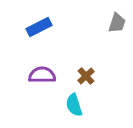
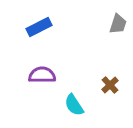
gray trapezoid: moved 1 px right, 1 px down
brown cross: moved 24 px right, 9 px down
cyan semicircle: rotated 15 degrees counterclockwise
